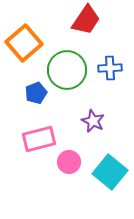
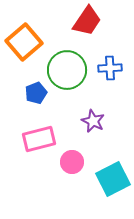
red trapezoid: moved 1 px right, 1 px down
orange square: moved 1 px up
pink circle: moved 3 px right
cyan square: moved 3 px right, 7 px down; rotated 24 degrees clockwise
